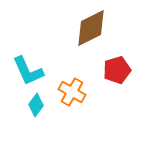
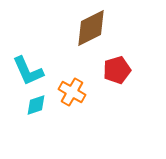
cyan diamond: rotated 35 degrees clockwise
